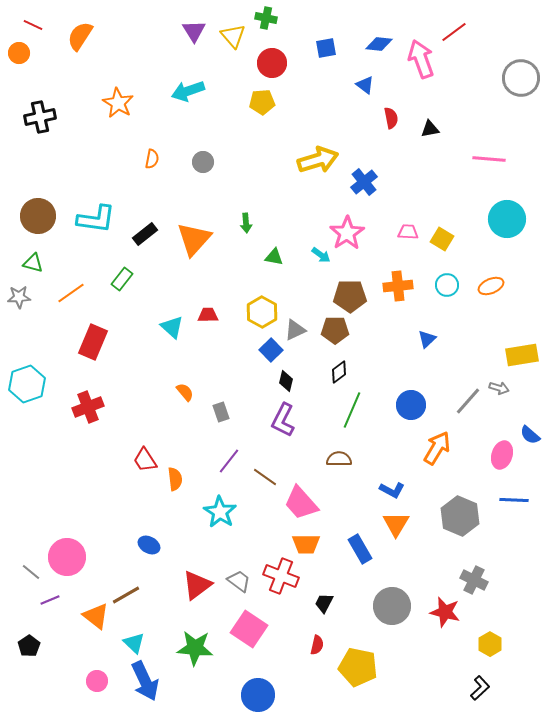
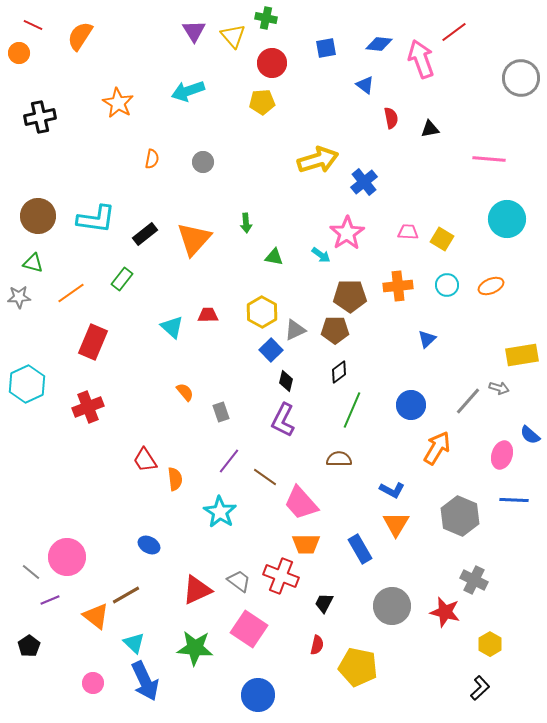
cyan hexagon at (27, 384): rotated 6 degrees counterclockwise
red triangle at (197, 585): moved 5 px down; rotated 12 degrees clockwise
pink circle at (97, 681): moved 4 px left, 2 px down
